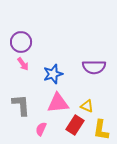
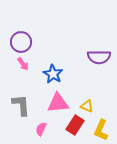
purple semicircle: moved 5 px right, 10 px up
blue star: rotated 24 degrees counterclockwise
yellow L-shape: rotated 15 degrees clockwise
